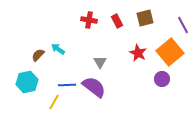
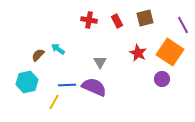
orange square: rotated 16 degrees counterclockwise
purple semicircle: rotated 15 degrees counterclockwise
